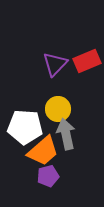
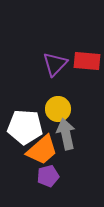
red rectangle: rotated 28 degrees clockwise
orange trapezoid: moved 1 px left, 1 px up
